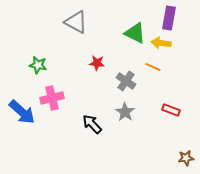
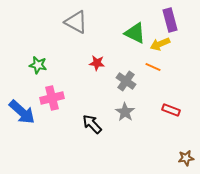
purple rectangle: moved 1 px right, 2 px down; rotated 25 degrees counterclockwise
yellow arrow: moved 1 px left, 1 px down; rotated 30 degrees counterclockwise
